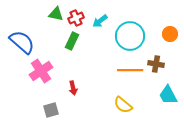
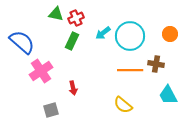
cyan arrow: moved 3 px right, 12 px down
